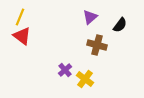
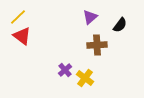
yellow line: moved 2 px left; rotated 24 degrees clockwise
brown cross: rotated 18 degrees counterclockwise
yellow cross: moved 1 px up
